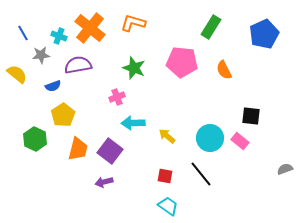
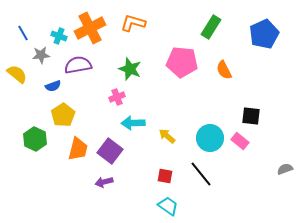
orange cross: rotated 24 degrees clockwise
green star: moved 4 px left, 1 px down
